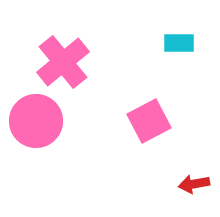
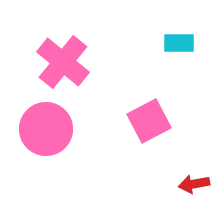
pink cross: rotated 12 degrees counterclockwise
pink circle: moved 10 px right, 8 px down
